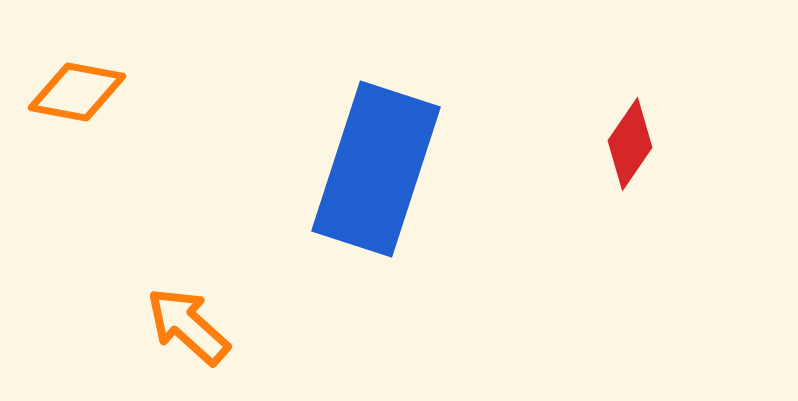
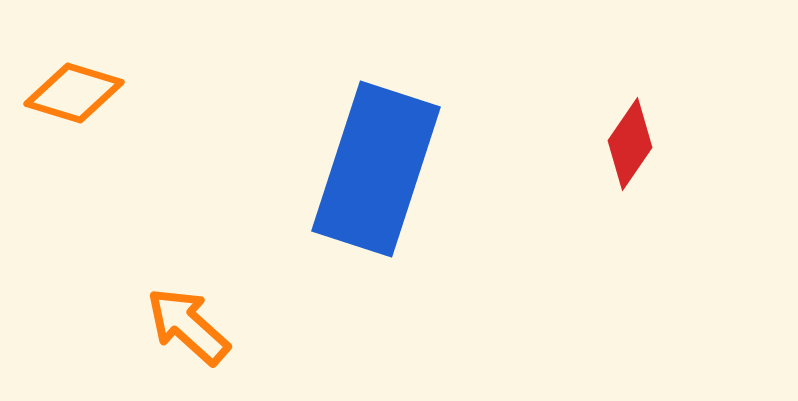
orange diamond: moved 3 px left, 1 px down; rotated 6 degrees clockwise
